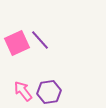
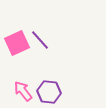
purple hexagon: rotated 15 degrees clockwise
